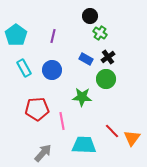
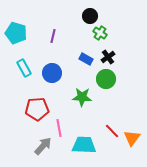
cyan pentagon: moved 2 px up; rotated 20 degrees counterclockwise
blue circle: moved 3 px down
pink line: moved 3 px left, 7 px down
gray arrow: moved 7 px up
